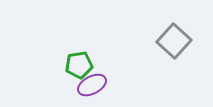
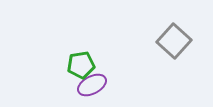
green pentagon: moved 2 px right
